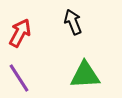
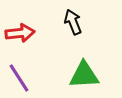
red arrow: rotated 56 degrees clockwise
green triangle: moved 1 px left
